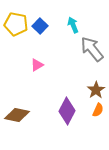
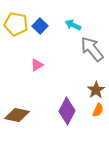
cyan arrow: rotated 42 degrees counterclockwise
